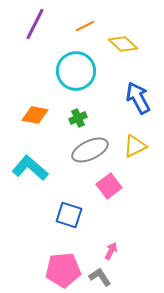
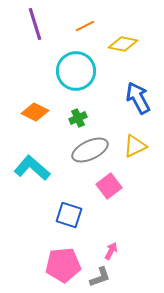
purple line: rotated 44 degrees counterclockwise
yellow diamond: rotated 32 degrees counterclockwise
orange diamond: moved 3 px up; rotated 16 degrees clockwise
cyan L-shape: moved 2 px right
pink pentagon: moved 5 px up
gray L-shape: rotated 105 degrees clockwise
